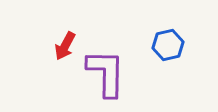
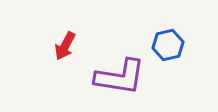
purple L-shape: moved 14 px right, 4 px down; rotated 98 degrees clockwise
